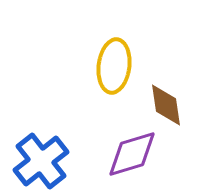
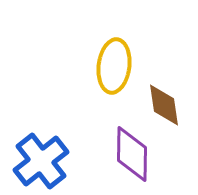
brown diamond: moved 2 px left
purple diamond: rotated 72 degrees counterclockwise
